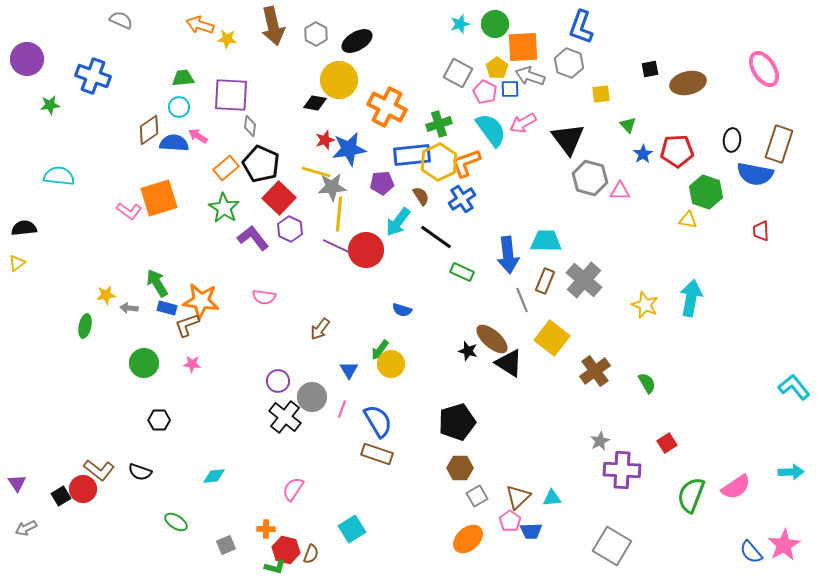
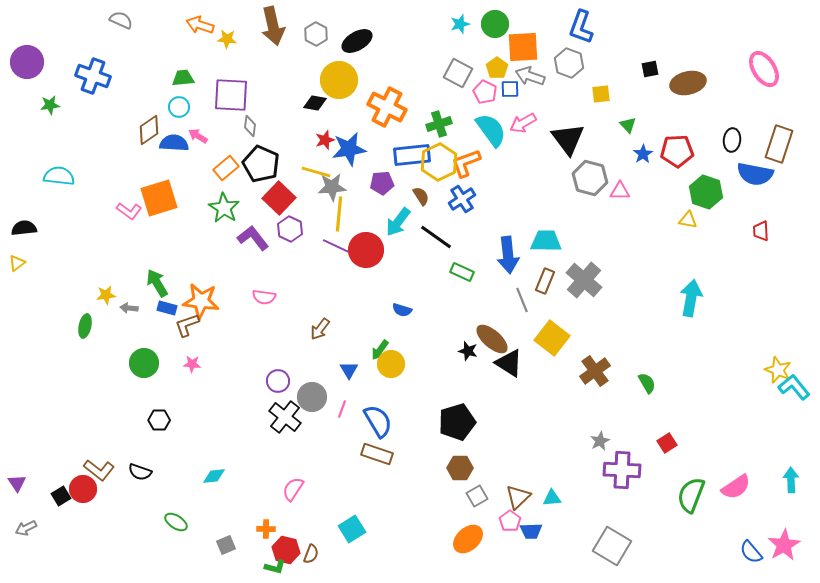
purple circle at (27, 59): moved 3 px down
yellow star at (645, 305): moved 133 px right, 65 px down
cyan arrow at (791, 472): moved 8 px down; rotated 90 degrees counterclockwise
